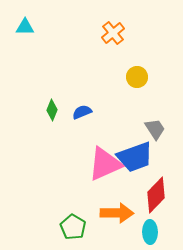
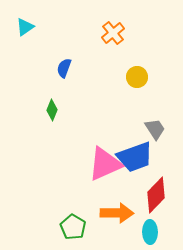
cyan triangle: rotated 36 degrees counterclockwise
blue semicircle: moved 18 px left, 44 px up; rotated 48 degrees counterclockwise
